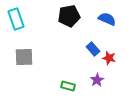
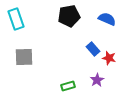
green rectangle: rotated 32 degrees counterclockwise
